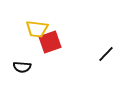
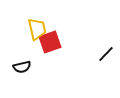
yellow trapezoid: rotated 110 degrees counterclockwise
black semicircle: rotated 18 degrees counterclockwise
